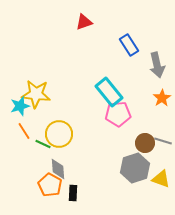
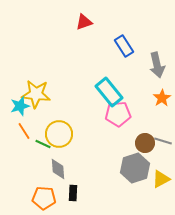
blue rectangle: moved 5 px left, 1 px down
yellow triangle: rotated 48 degrees counterclockwise
orange pentagon: moved 6 px left, 13 px down; rotated 25 degrees counterclockwise
